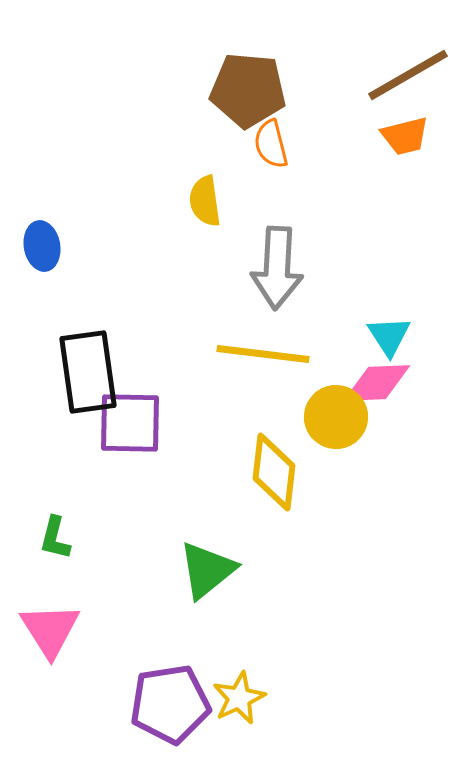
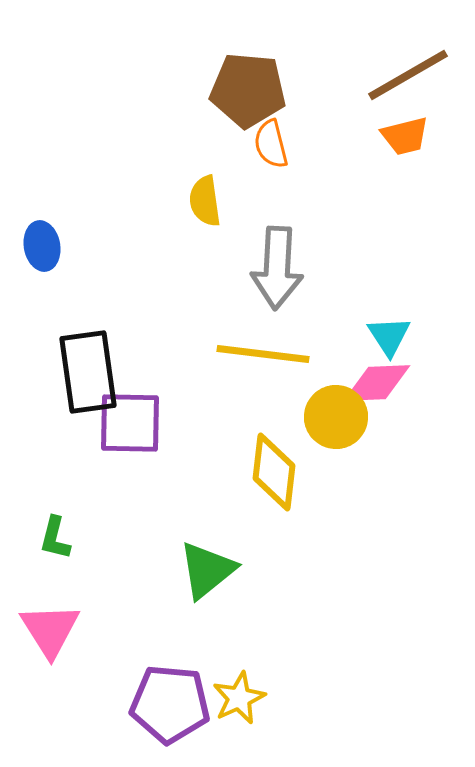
purple pentagon: rotated 14 degrees clockwise
